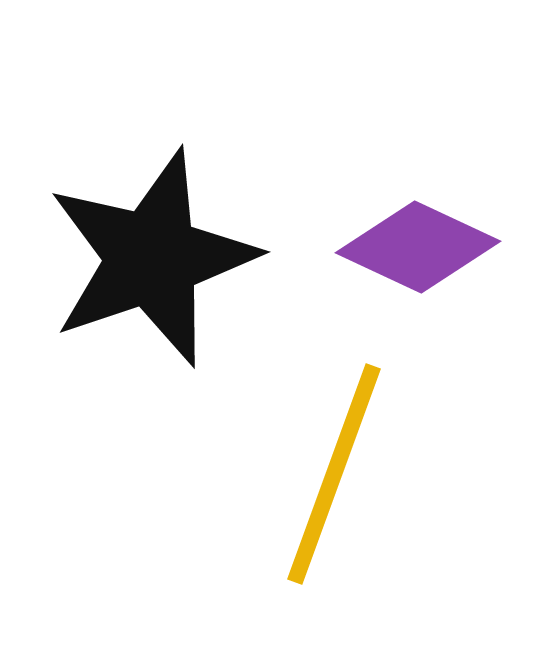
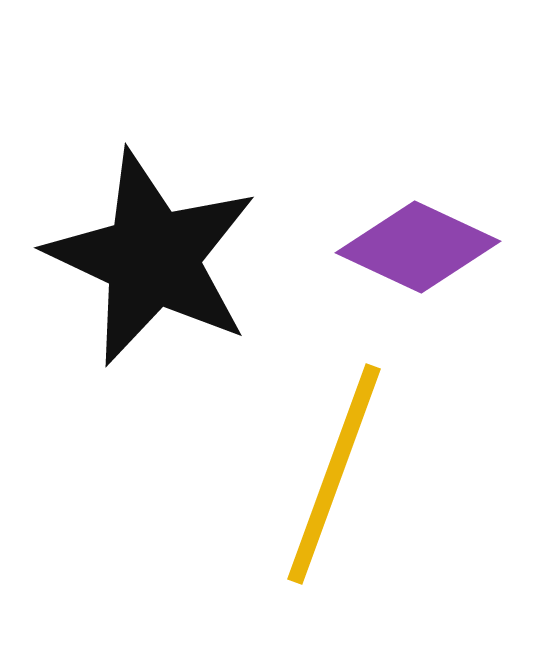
black star: rotated 28 degrees counterclockwise
